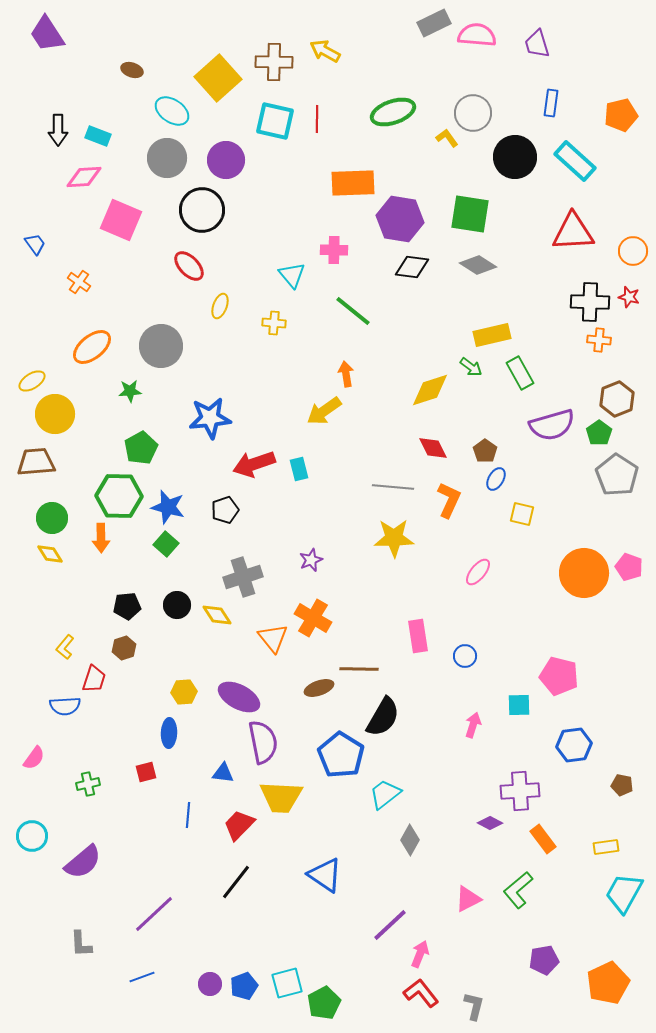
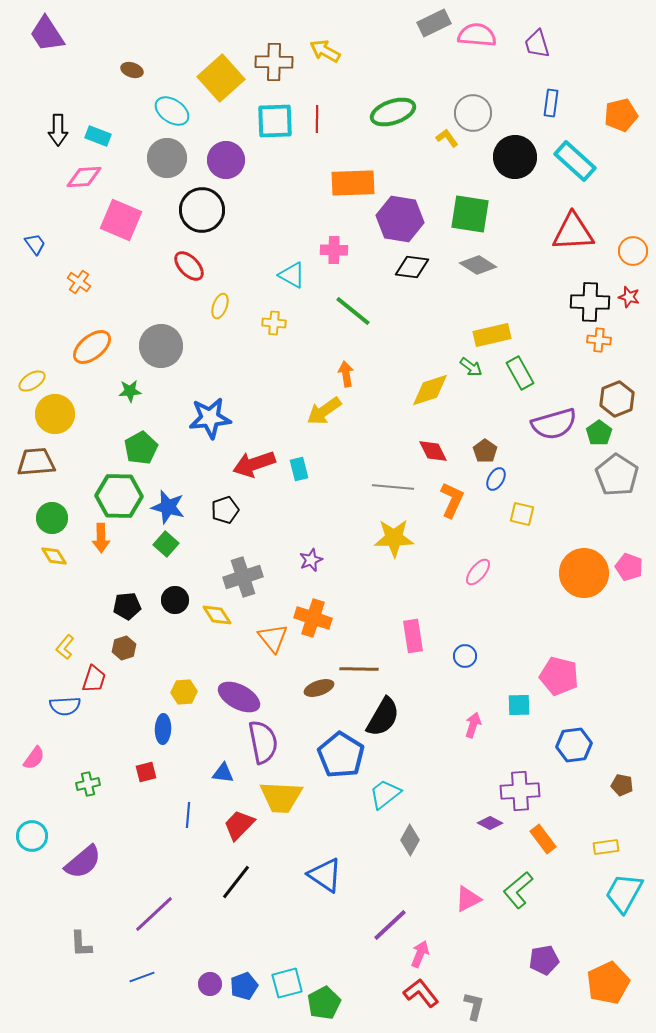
yellow square at (218, 78): moved 3 px right
cyan square at (275, 121): rotated 15 degrees counterclockwise
cyan triangle at (292, 275): rotated 20 degrees counterclockwise
purple semicircle at (552, 425): moved 2 px right, 1 px up
red diamond at (433, 448): moved 3 px down
orange L-shape at (449, 500): moved 3 px right
yellow diamond at (50, 554): moved 4 px right, 2 px down
black circle at (177, 605): moved 2 px left, 5 px up
orange cross at (313, 618): rotated 12 degrees counterclockwise
pink rectangle at (418, 636): moved 5 px left
blue ellipse at (169, 733): moved 6 px left, 4 px up
